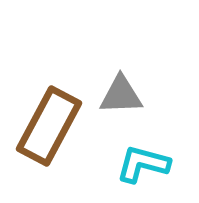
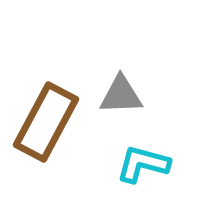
brown rectangle: moved 3 px left, 4 px up
